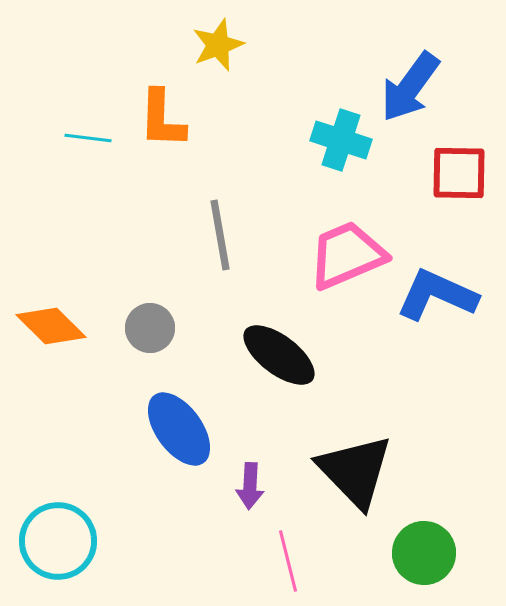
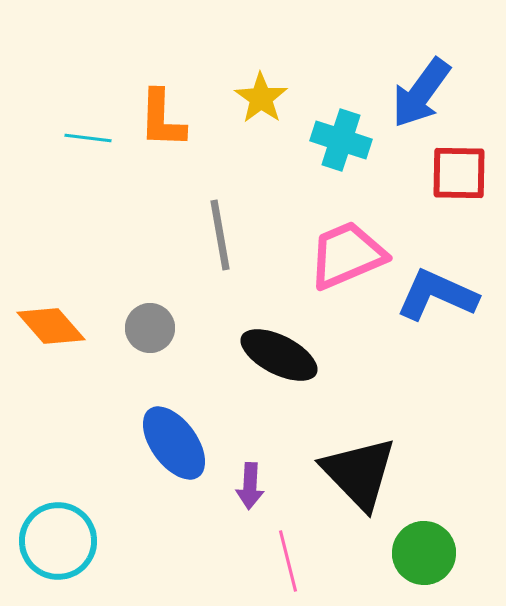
yellow star: moved 43 px right, 53 px down; rotated 16 degrees counterclockwise
blue arrow: moved 11 px right, 6 px down
orange diamond: rotated 4 degrees clockwise
black ellipse: rotated 10 degrees counterclockwise
blue ellipse: moved 5 px left, 14 px down
black triangle: moved 4 px right, 2 px down
